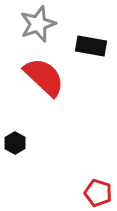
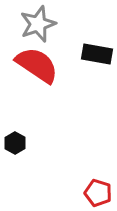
black rectangle: moved 6 px right, 8 px down
red semicircle: moved 7 px left, 12 px up; rotated 9 degrees counterclockwise
